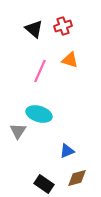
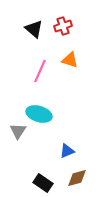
black rectangle: moved 1 px left, 1 px up
